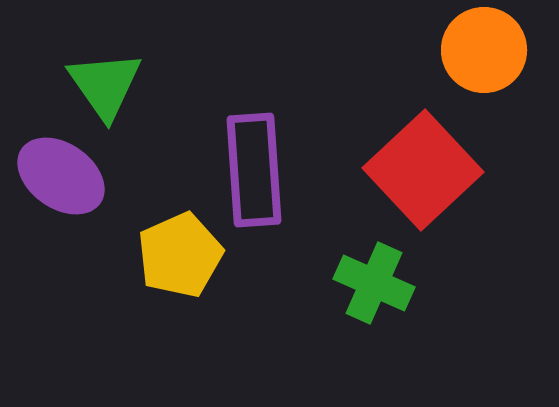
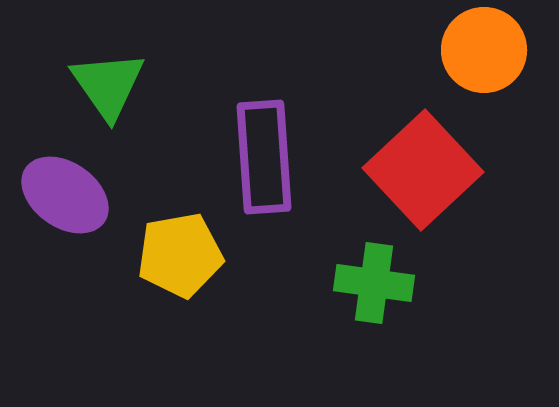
green triangle: moved 3 px right
purple rectangle: moved 10 px right, 13 px up
purple ellipse: moved 4 px right, 19 px down
yellow pentagon: rotated 14 degrees clockwise
green cross: rotated 16 degrees counterclockwise
